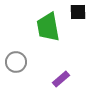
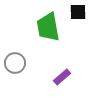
gray circle: moved 1 px left, 1 px down
purple rectangle: moved 1 px right, 2 px up
